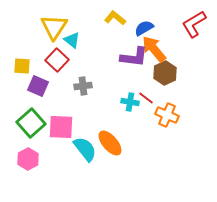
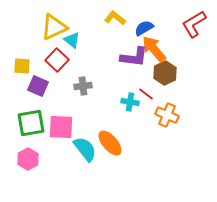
yellow triangle: rotated 32 degrees clockwise
red line: moved 4 px up
green square: rotated 32 degrees clockwise
